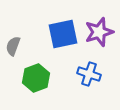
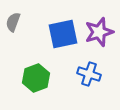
gray semicircle: moved 24 px up
